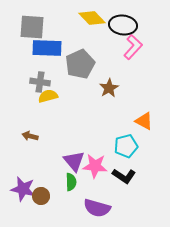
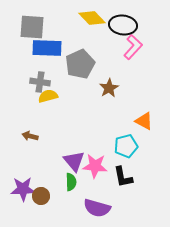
black L-shape: moved 1 px left, 1 px down; rotated 45 degrees clockwise
purple star: rotated 15 degrees counterclockwise
